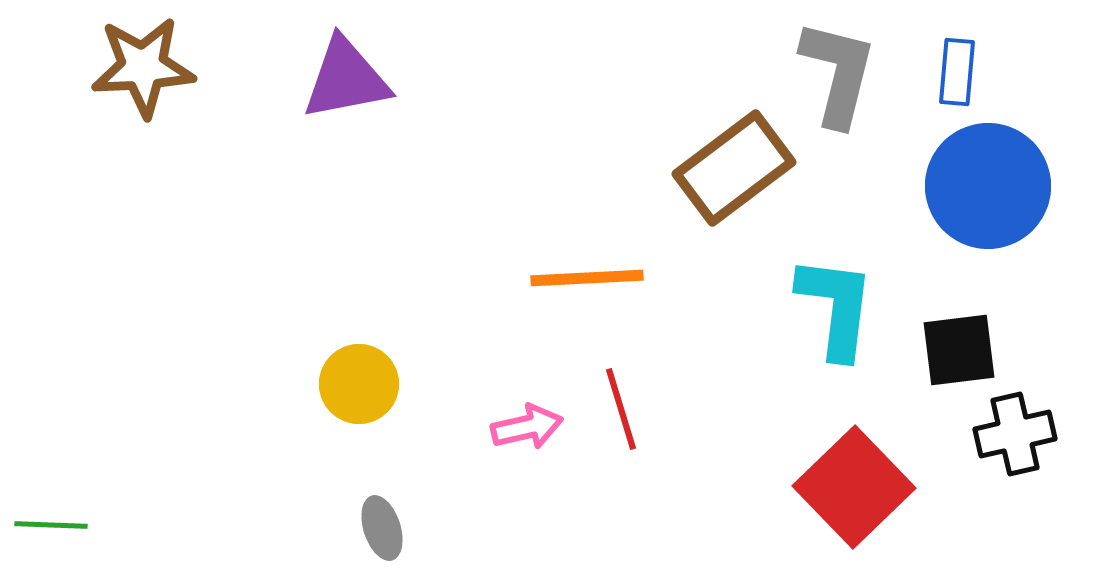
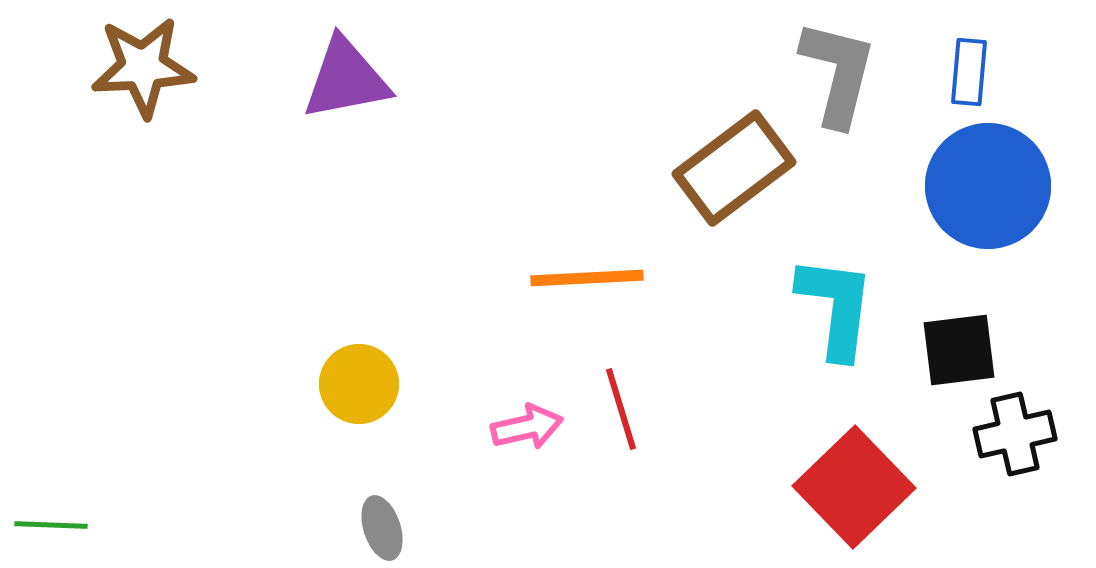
blue rectangle: moved 12 px right
